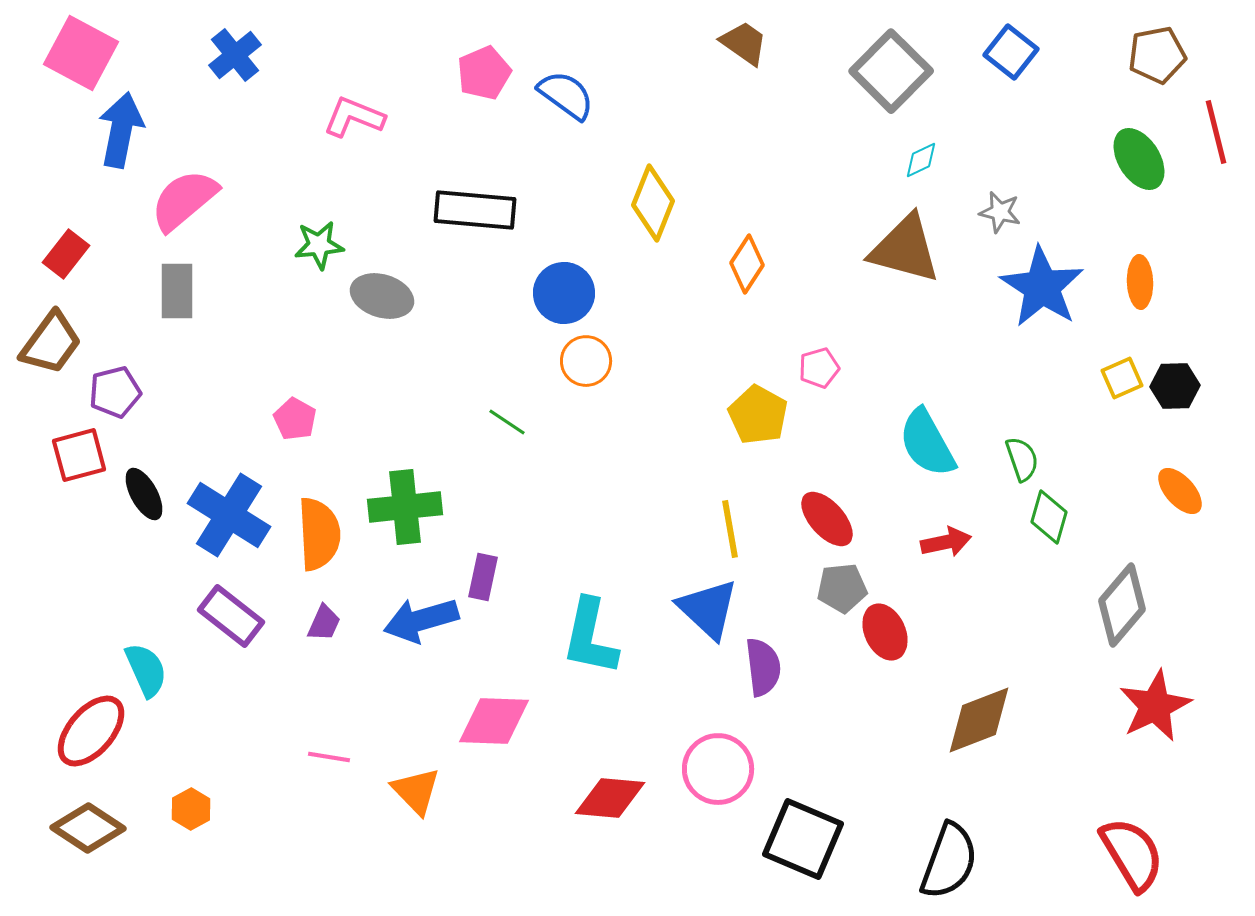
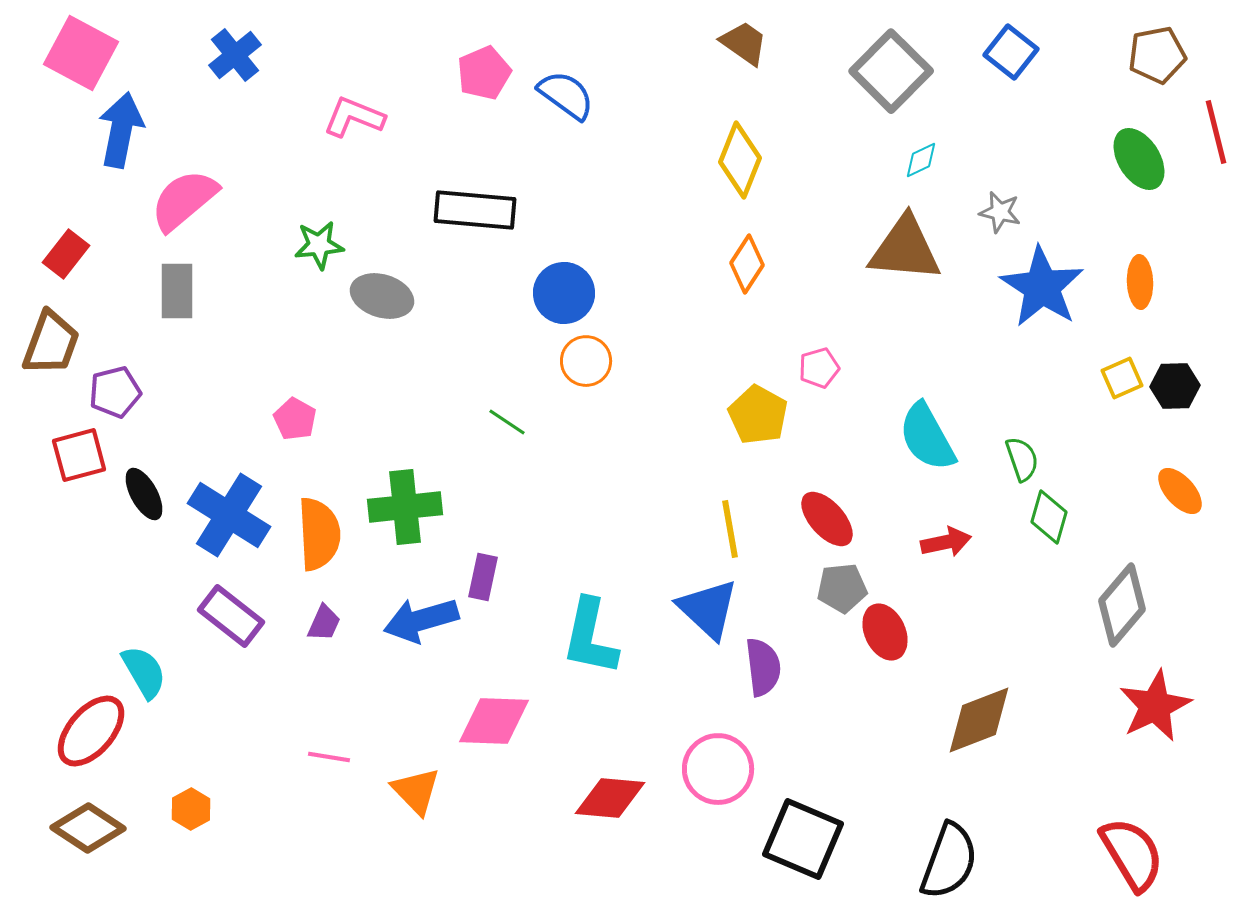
yellow diamond at (653, 203): moved 87 px right, 43 px up
brown triangle at (905, 249): rotated 10 degrees counterclockwise
brown trapezoid at (51, 343): rotated 16 degrees counterclockwise
cyan semicircle at (927, 443): moved 6 px up
cyan semicircle at (146, 670): moved 2 px left, 2 px down; rotated 6 degrees counterclockwise
